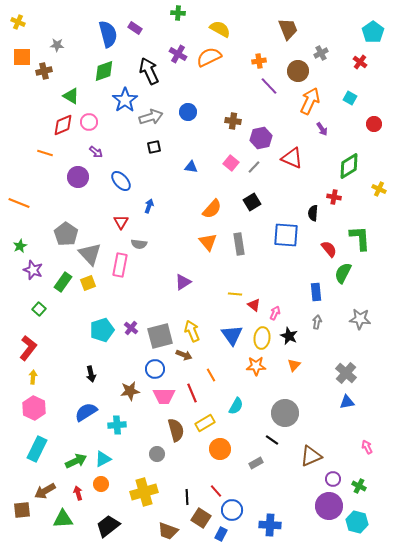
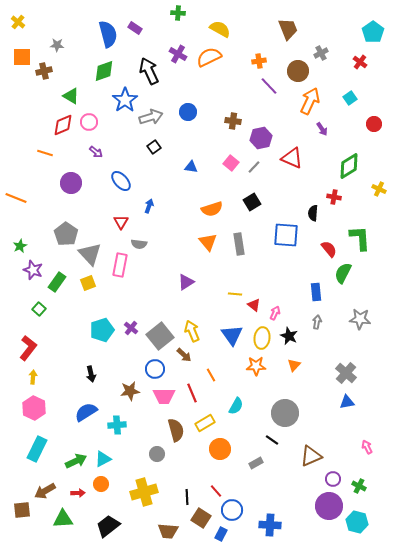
yellow cross at (18, 22): rotated 16 degrees clockwise
cyan square at (350, 98): rotated 24 degrees clockwise
black square at (154, 147): rotated 24 degrees counterclockwise
purple circle at (78, 177): moved 7 px left, 6 px down
orange line at (19, 203): moved 3 px left, 5 px up
orange semicircle at (212, 209): rotated 30 degrees clockwise
green rectangle at (63, 282): moved 6 px left
purple triangle at (183, 282): moved 3 px right
gray square at (160, 336): rotated 24 degrees counterclockwise
brown arrow at (184, 355): rotated 21 degrees clockwise
red arrow at (78, 493): rotated 104 degrees clockwise
brown trapezoid at (168, 531): rotated 15 degrees counterclockwise
